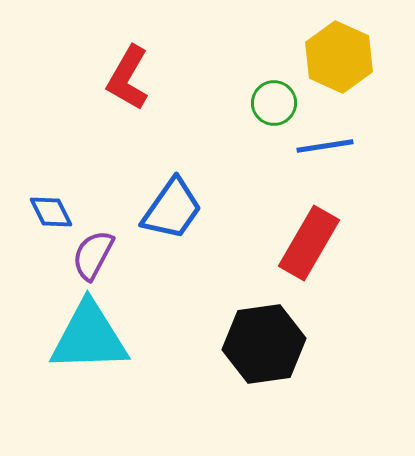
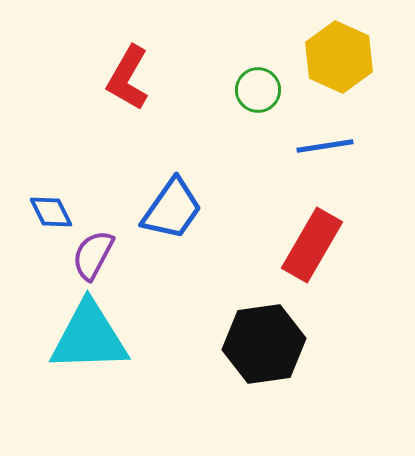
green circle: moved 16 px left, 13 px up
red rectangle: moved 3 px right, 2 px down
